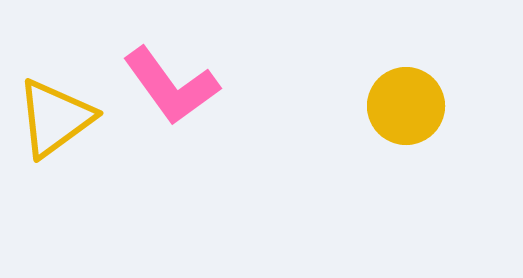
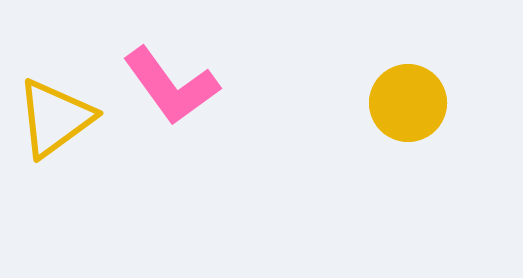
yellow circle: moved 2 px right, 3 px up
